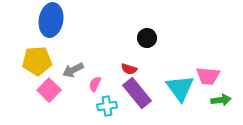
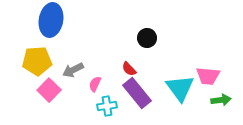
red semicircle: rotated 28 degrees clockwise
